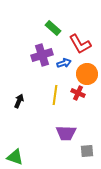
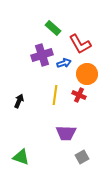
red cross: moved 1 px right, 2 px down
gray square: moved 5 px left, 6 px down; rotated 24 degrees counterclockwise
green triangle: moved 6 px right
